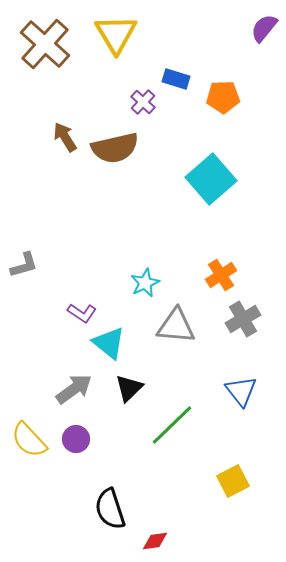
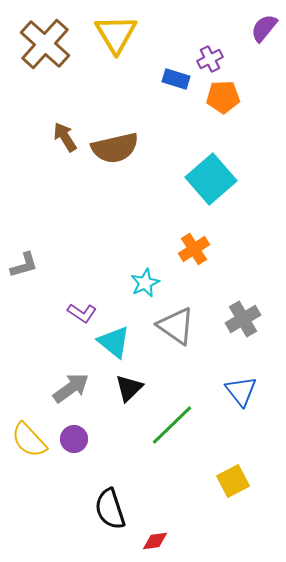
purple cross: moved 67 px right, 43 px up; rotated 20 degrees clockwise
orange cross: moved 27 px left, 26 px up
gray triangle: rotated 30 degrees clockwise
cyan triangle: moved 5 px right, 1 px up
gray arrow: moved 3 px left, 1 px up
purple circle: moved 2 px left
